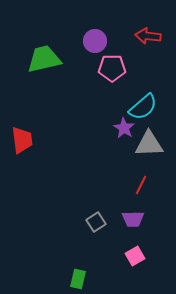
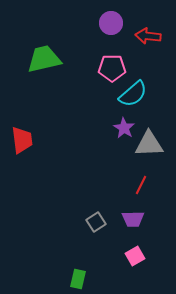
purple circle: moved 16 px right, 18 px up
cyan semicircle: moved 10 px left, 13 px up
